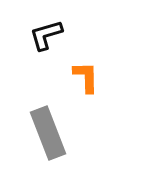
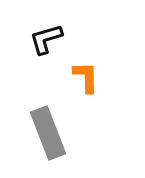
black L-shape: moved 4 px down
